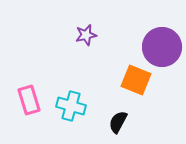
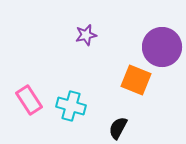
pink rectangle: rotated 16 degrees counterclockwise
black semicircle: moved 6 px down
